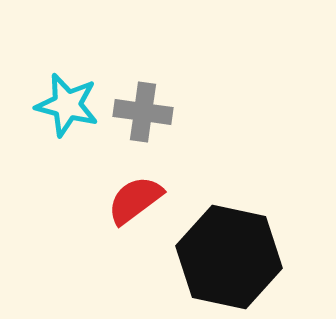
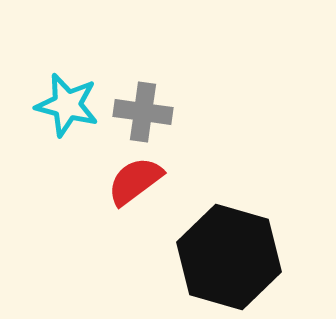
red semicircle: moved 19 px up
black hexagon: rotated 4 degrees clockwise
